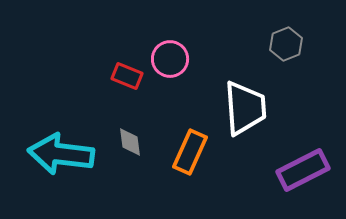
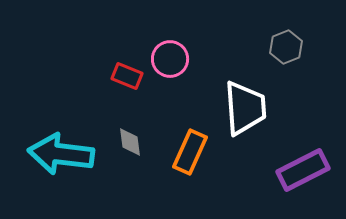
gray hexagon: moved 3 px down
